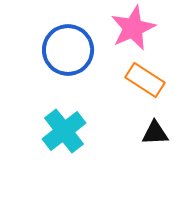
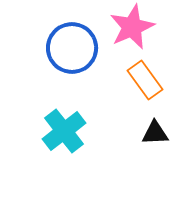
pink star: moved 1 px left, 1 px up
blue circle: moved 4 px right, 2 px up
orange rectangle: rotated 21 degrees clockwise
